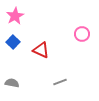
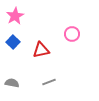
pink circle: moved 10 px left
red triangle: rotated 36 degrees counterclockwise
gray line: moved 11 px left
